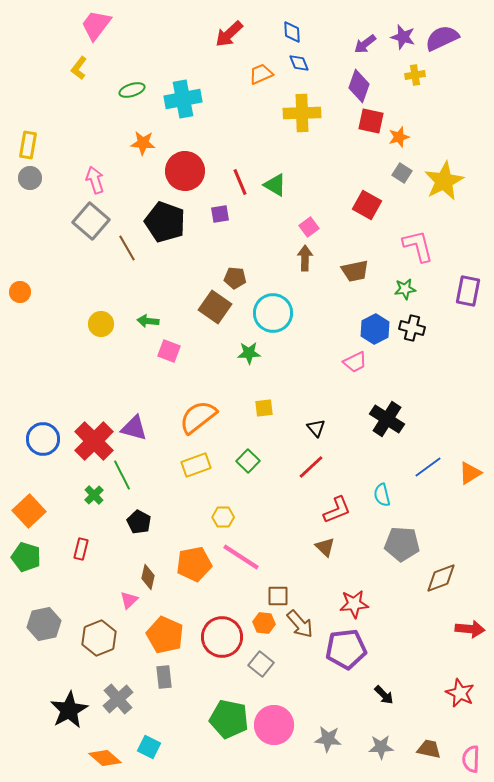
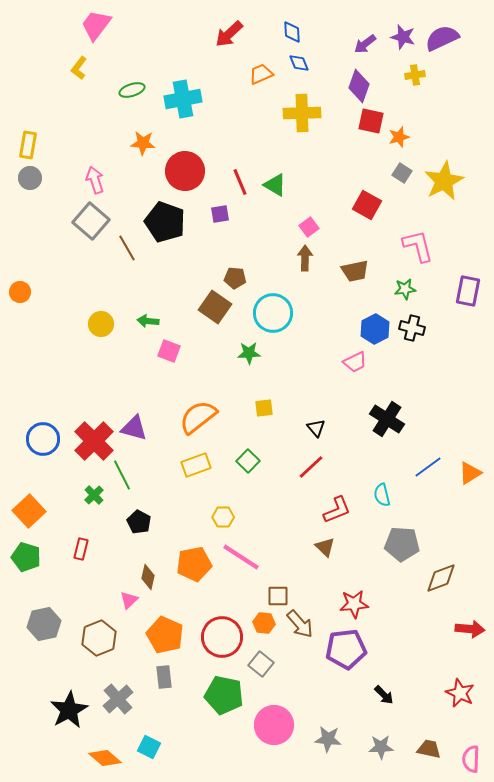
green pentagon at (229, 719): moved 5 px left, 24 px up
